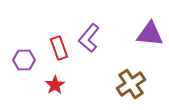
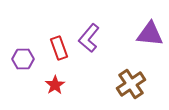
purple hexagon: moved 1 px left, 1 px up
